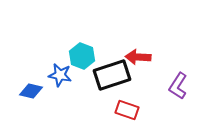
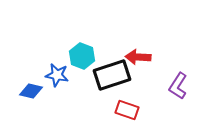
blue star: moved 3 px left
